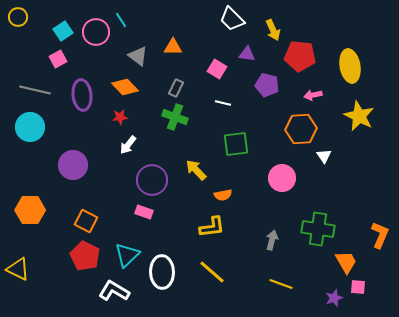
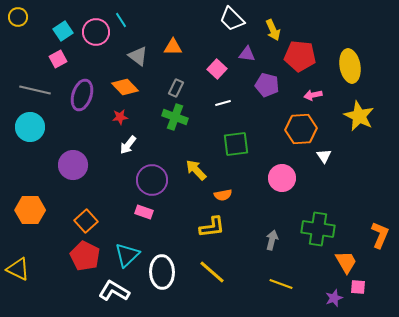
pink square at (217, 69): rotated 12 degrees clockwise
purple ellipse at (82, 95): rotated 24 degrees clockwise
white line at (223, 103): rotated 28 degrees counterclockwise
orange square at (86, 221): rotated 20 degrees clockwise
